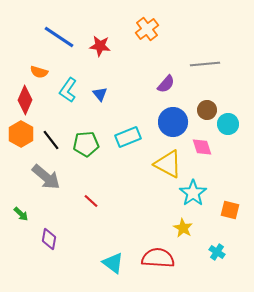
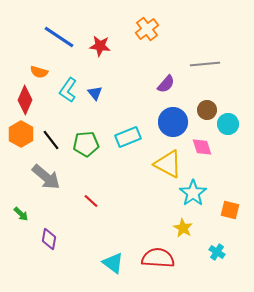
blue triangle: moved 5 px left, 1 px up
